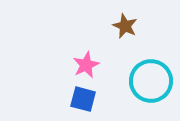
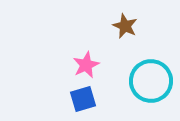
blue square: rotated 32 degrees counterclockwise
